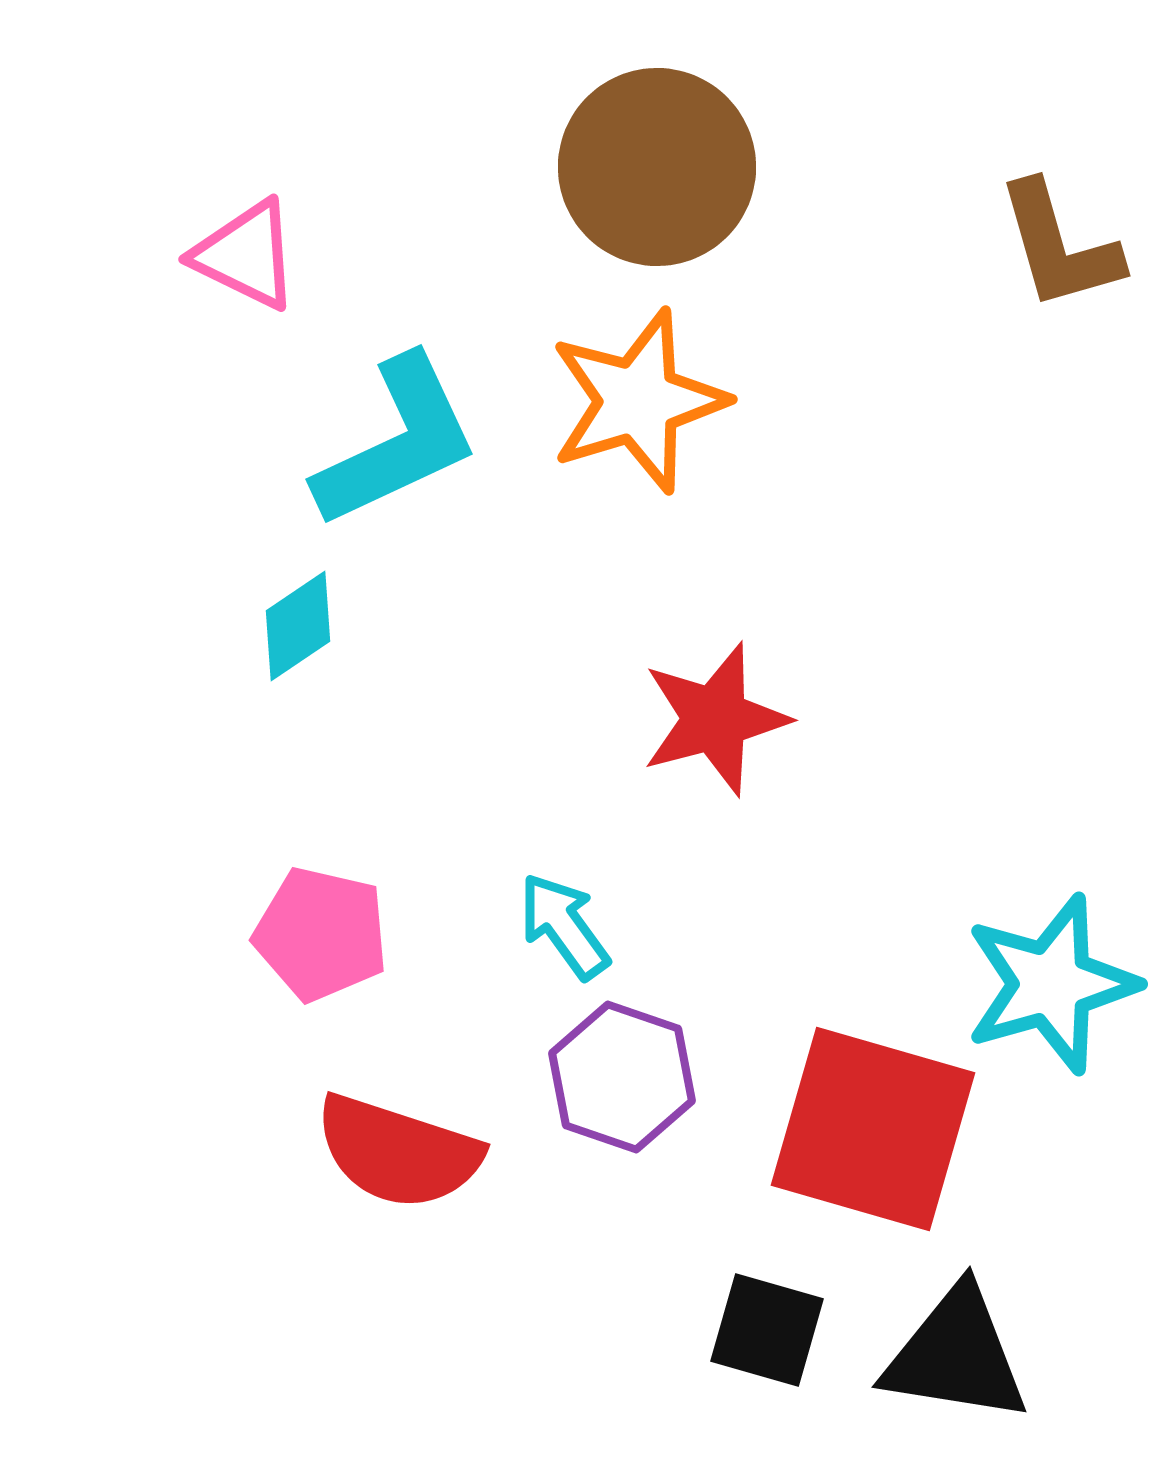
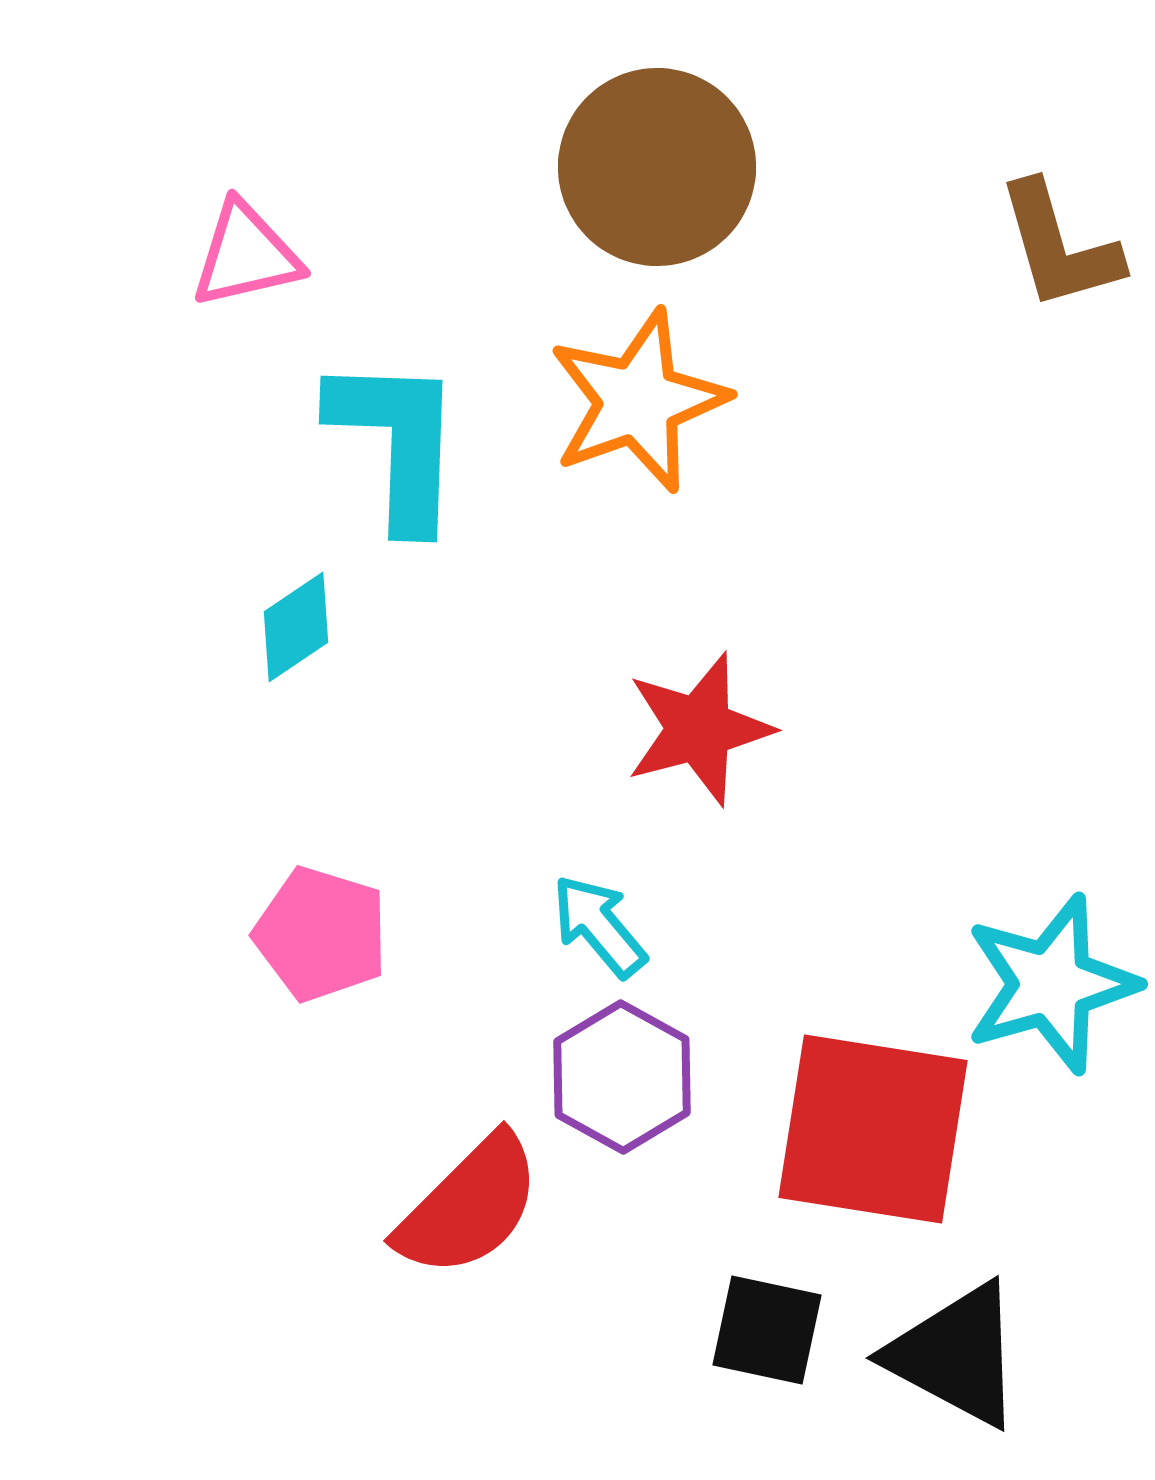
pink triangle: rotated 39 degrees counterclockwise
orange star: rotated 3 degrees counterclockwise
cyan L-shape: rotated 63 degrees counterclockwise
cyan diamond: moved 2 px left, 1 px down
red star: moved 16 px left, 10 px down
cyan arrow: moved 35 px right; rotated 4 degrees counterclockwise
pink pentagon: rotated 4 degrees clockwise
purple hexagon: rotated 10 degrees clockwise
red square: rotated 7 degrees counterclockwise
red semicircle: moved 71 px right, 54 px down; rotated 63 degrees counterclockwise
black square: rotated 4 degrees counterclockwise
black triangle: rotated 19 degrees clockwise
